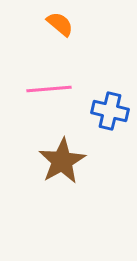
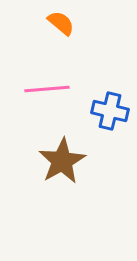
orange semicircle: moved 1 px right, 1 px up
pink line: moved 2 px left
